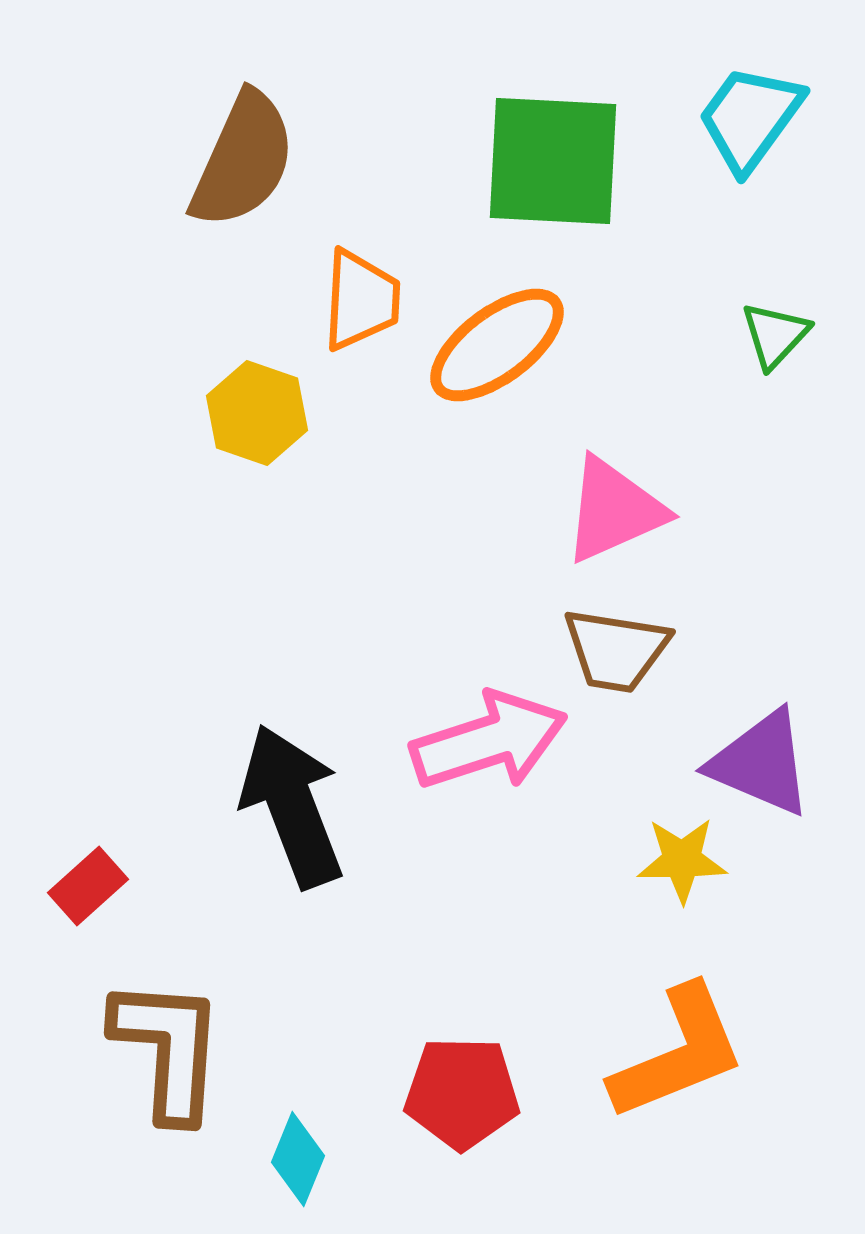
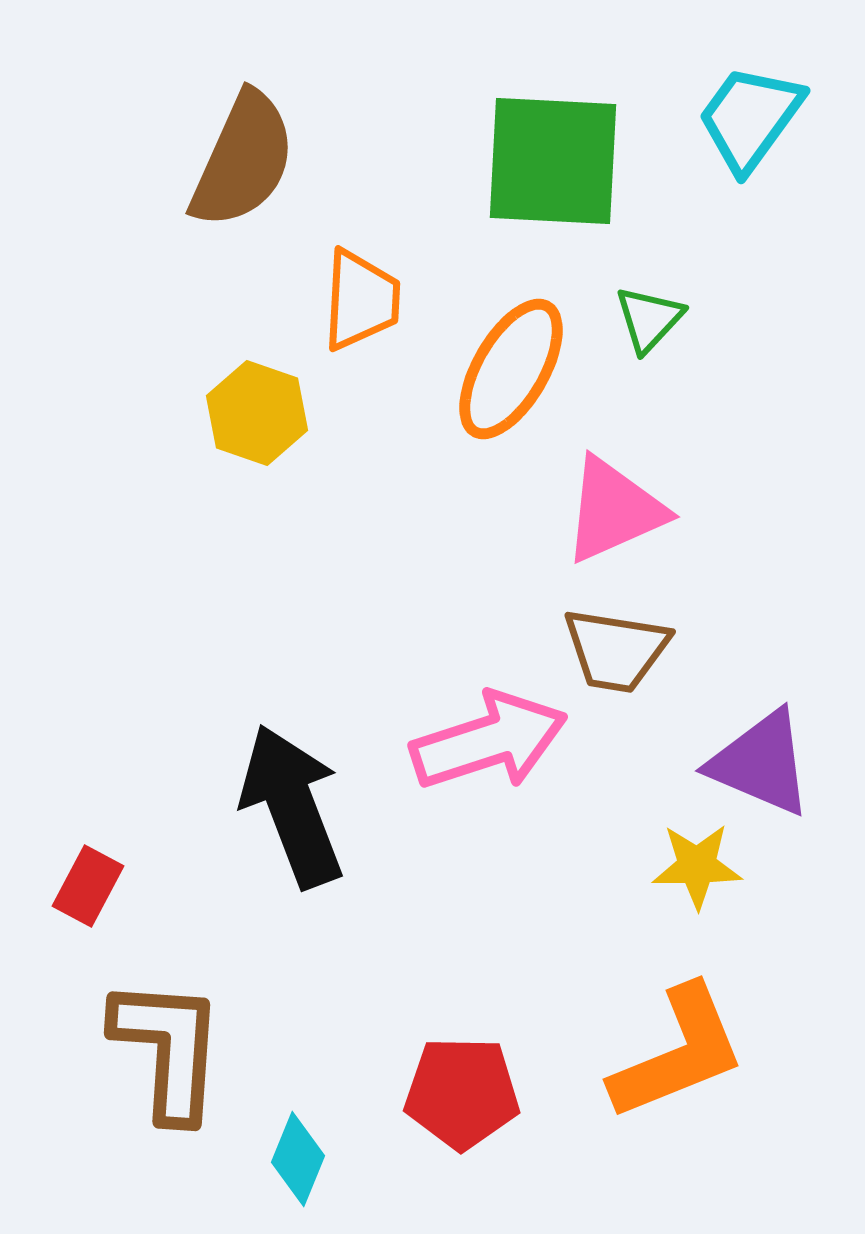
green triangle: moved 126 px left, 16 px up
orange ellipse: moved 14 px right, 24 px down; rotated 23 degrees counterclockwise
yellow star: moved 15 px right, 6 px down
red rectangle: rotated 20 degrees counterclockwise
